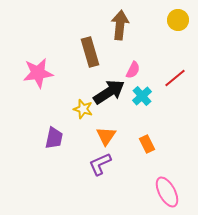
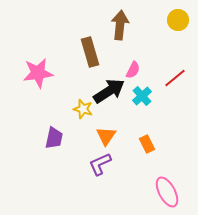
black arrow: moved 1 px up
